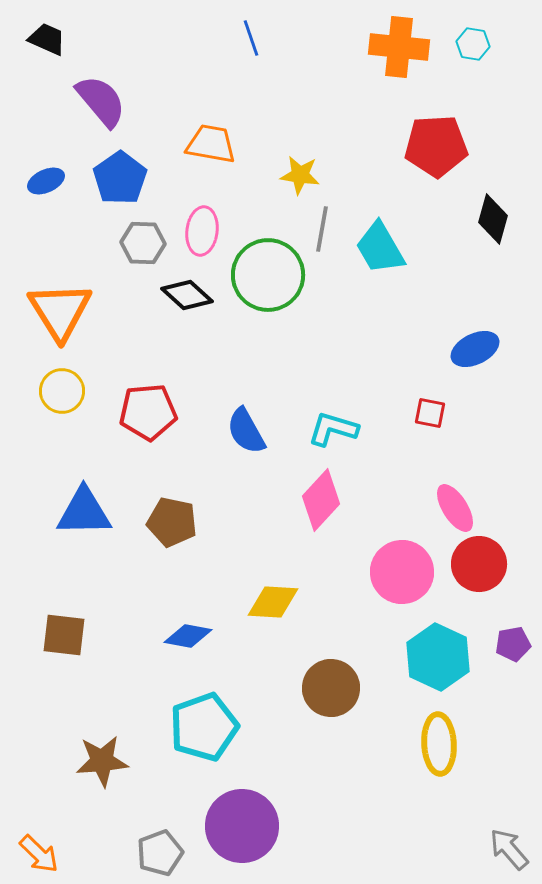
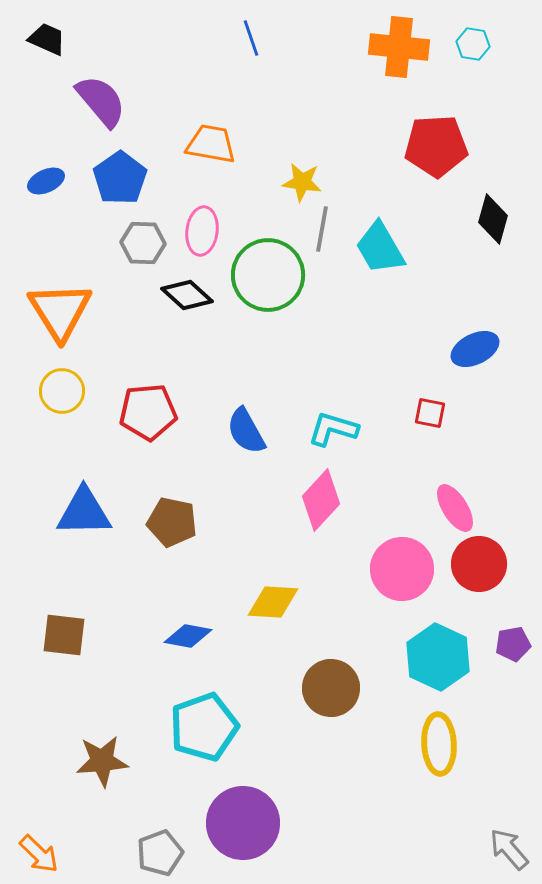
yellow star at (300, 175): moved 2 px right, 7 px down
pink circle at (402, 572): moved 3 px up
purple circle at (242, 826): moved 1 px right, 3 px up
